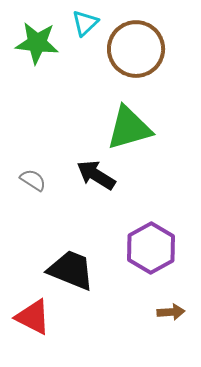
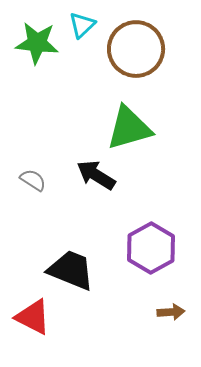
cyan triangle: moved 3 px left, 2 px down
